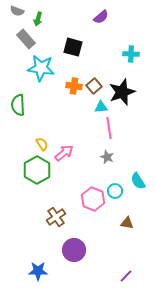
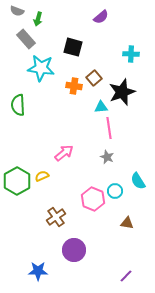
brown square: moved 8 px up
yellow semicircle: moved 32 px down; rotated 80 degrees counterclockwise
green hexagon: moved 20 px left, 11 px down
